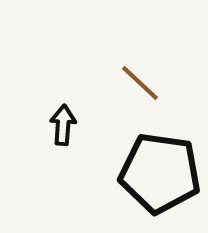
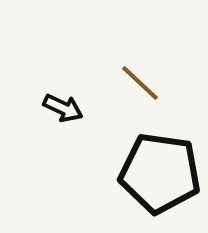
black arrow: moved 17 px up; rotated 111 degrees clockwise
